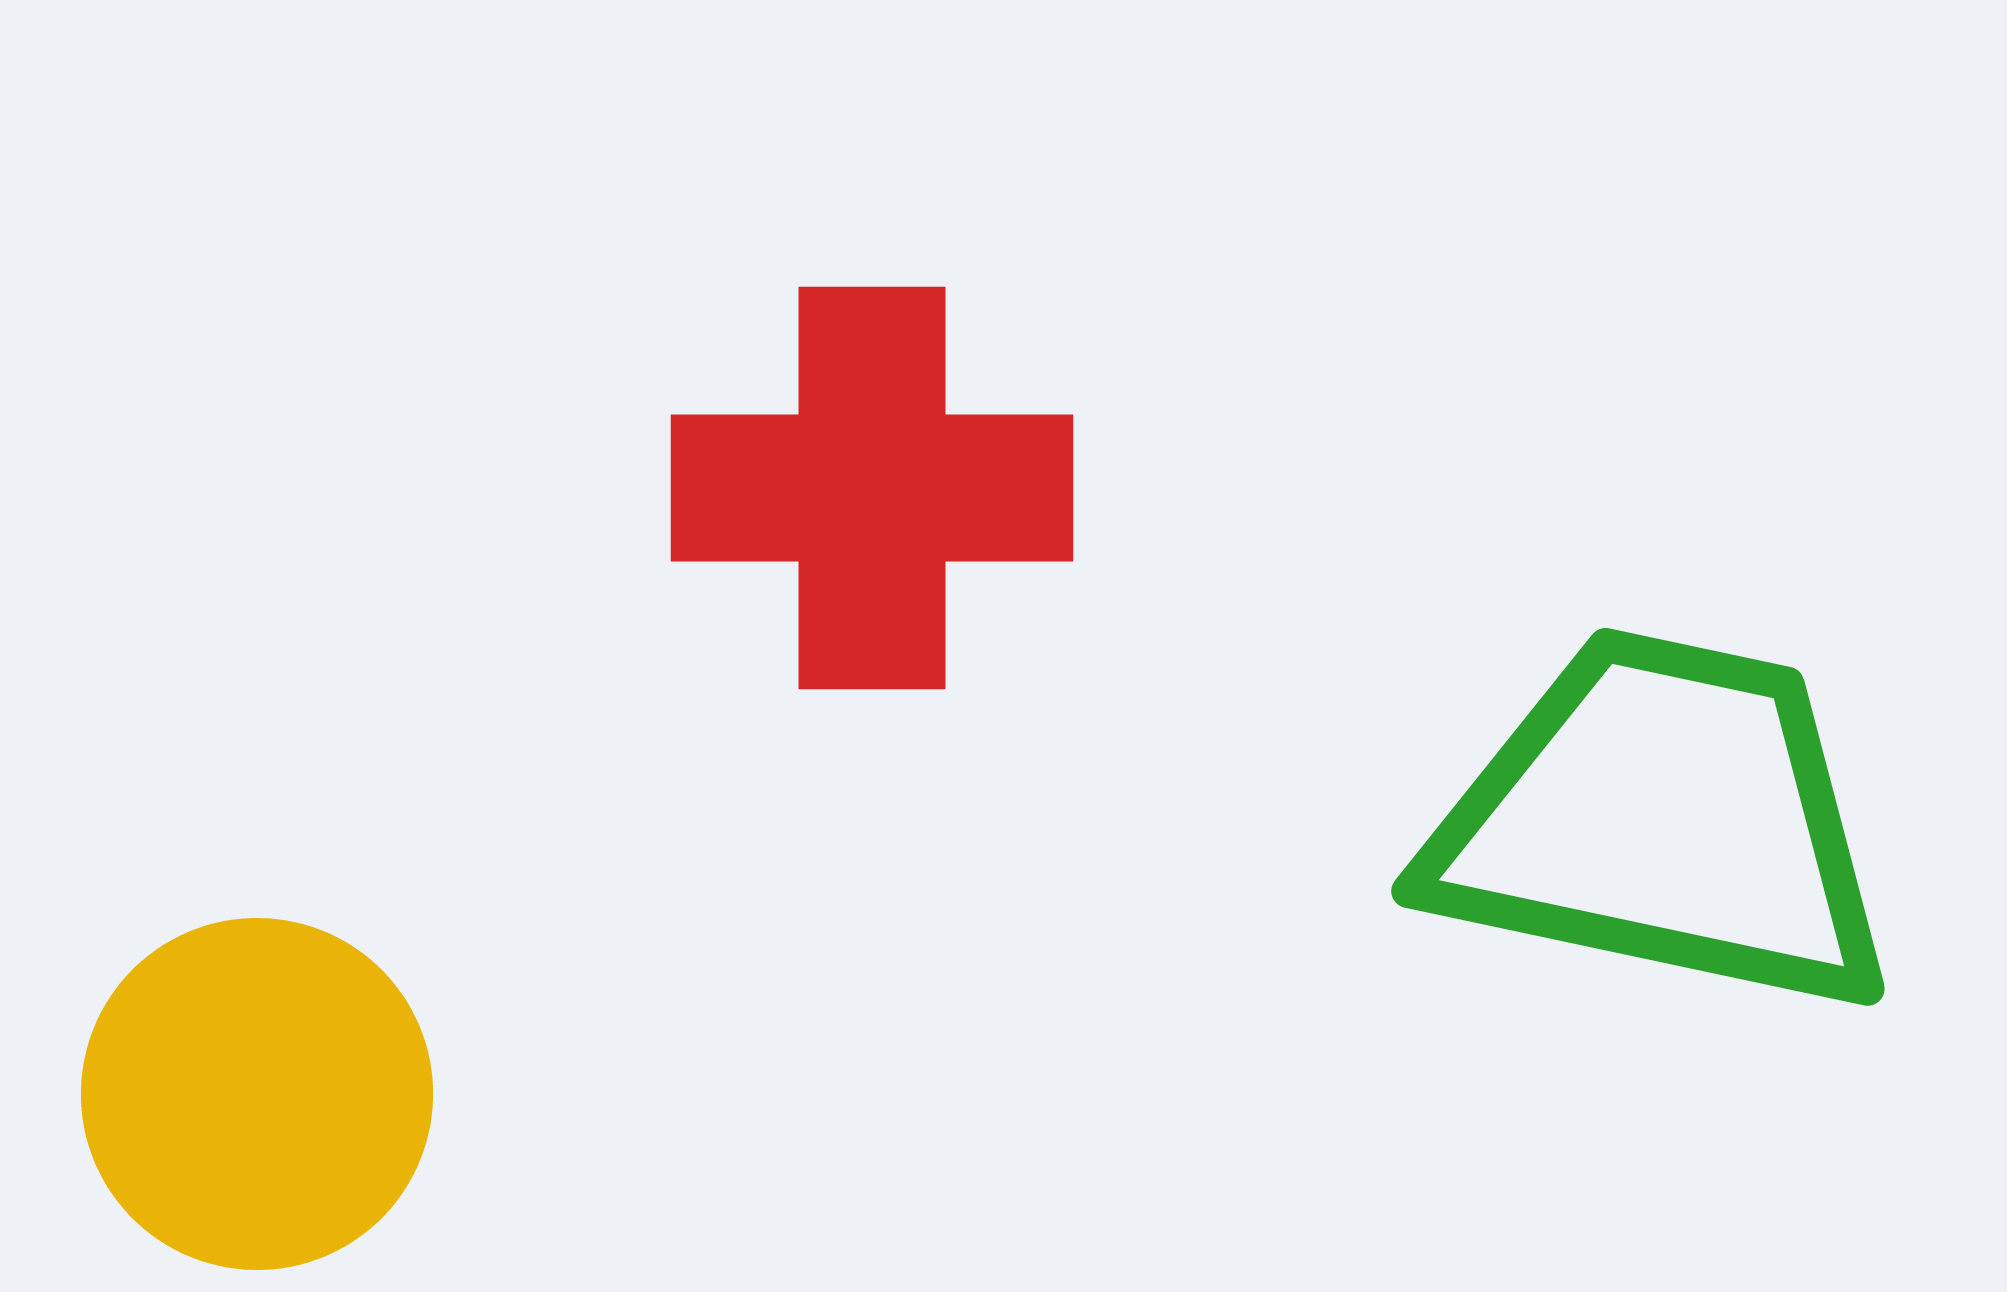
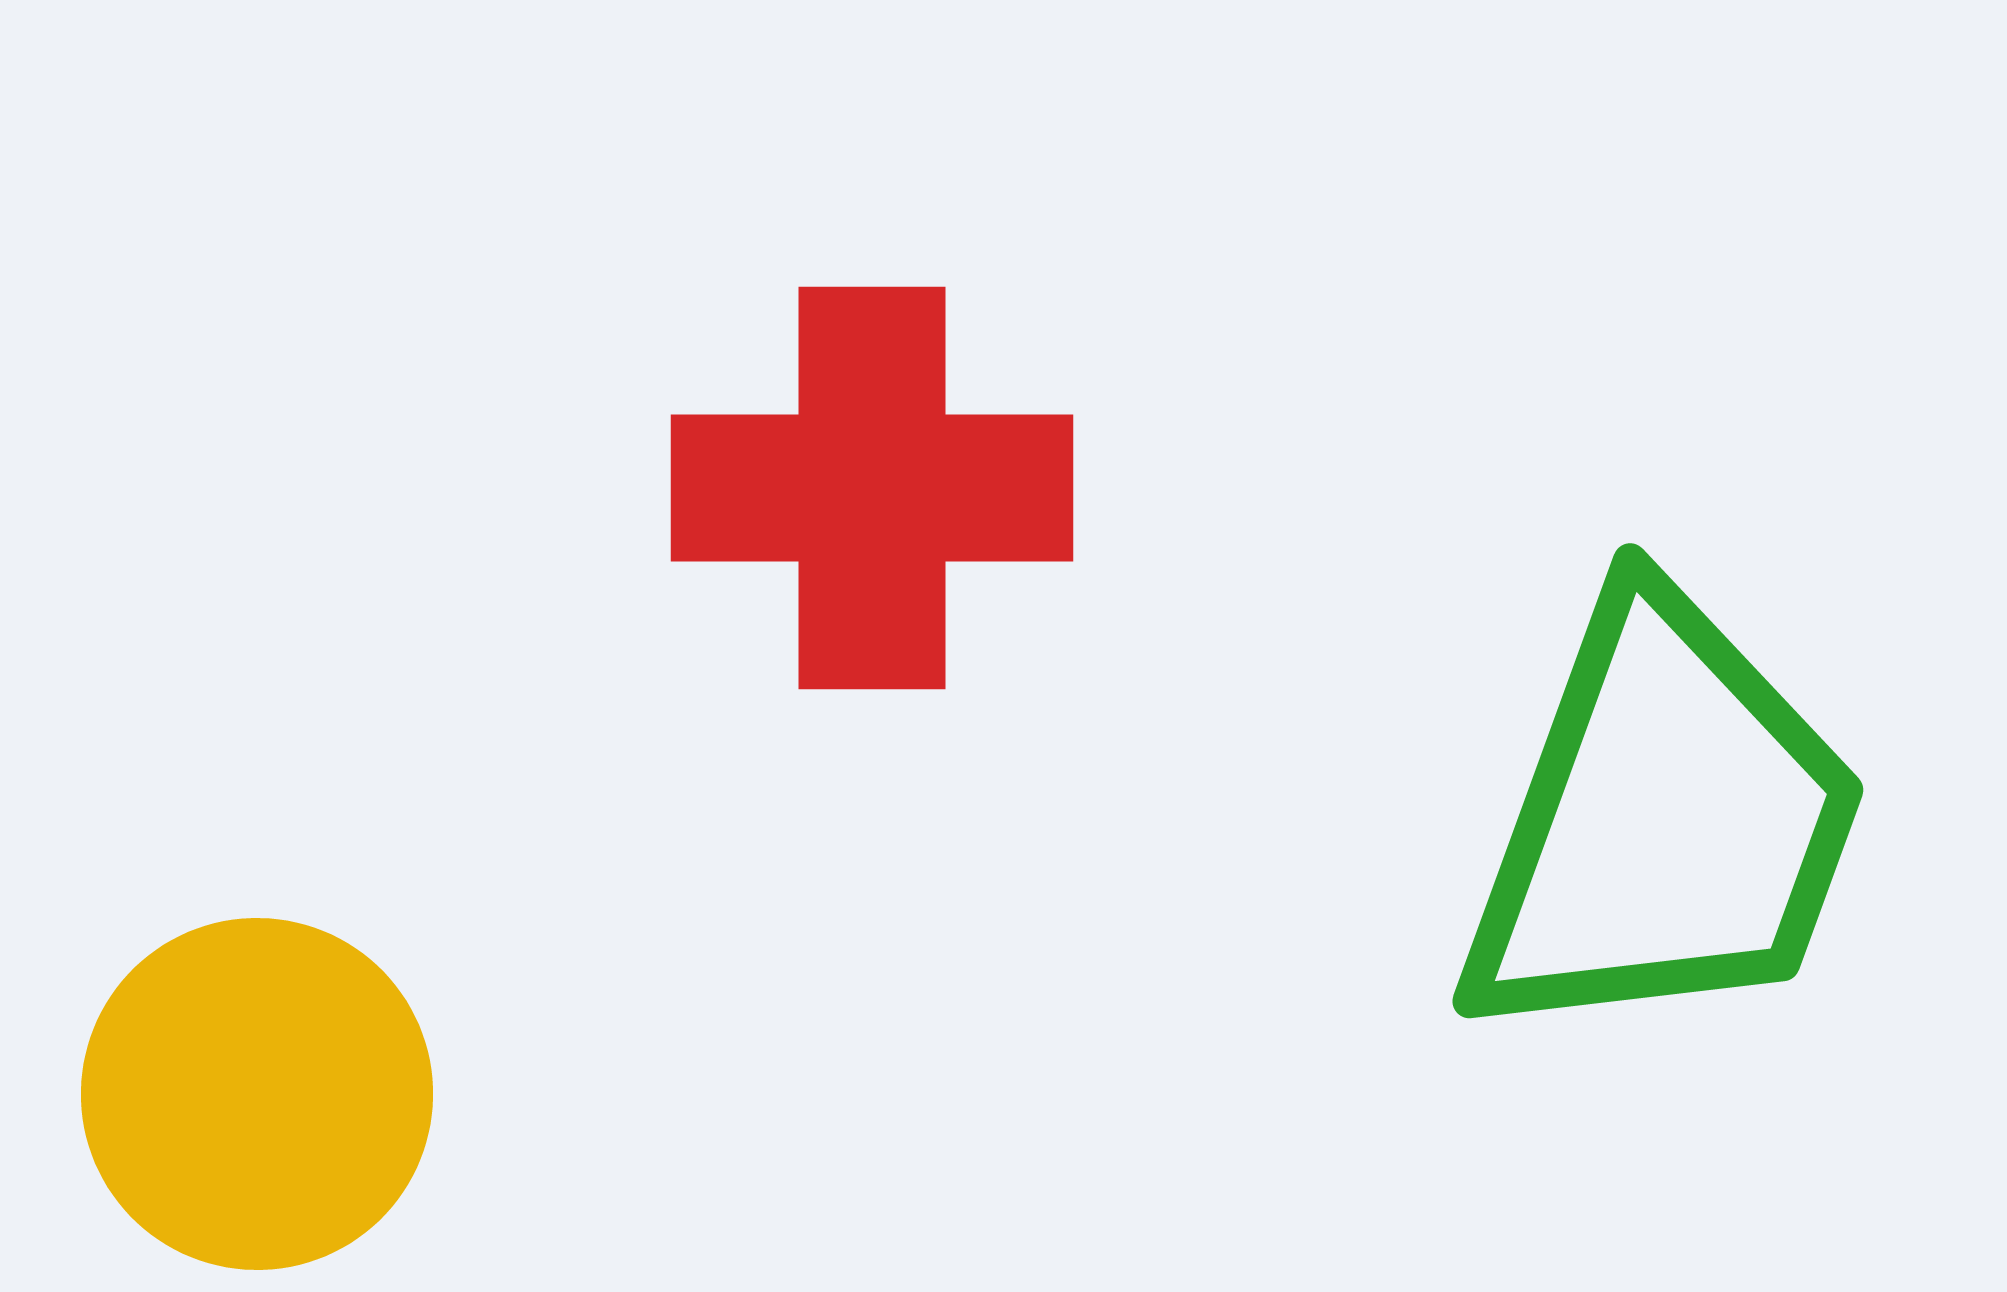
green trapezoid: rotated 98 degrees clockwise
